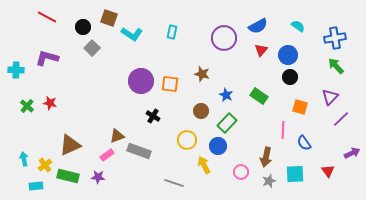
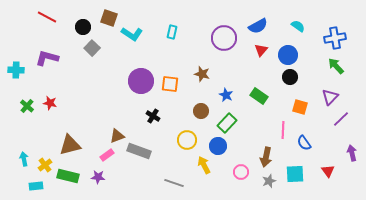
brown triangle at (70, 145): rotated 10 degrees clockwise
purple arrow at (352, 153): rotated 77 degrees counterclockwise
